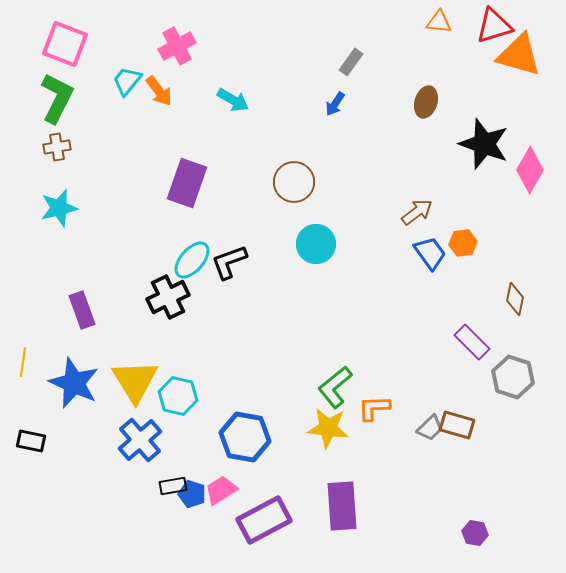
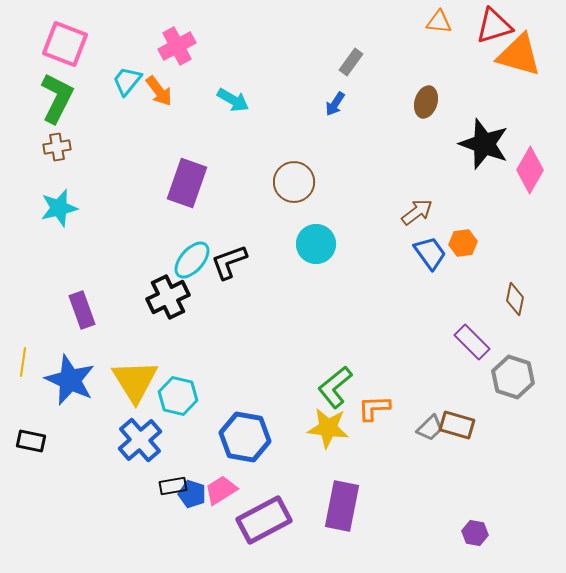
blue star at (74, 383): moved 4 px left, 3 px up
purple rectangle at (342, 506): rotated 15 degrees clockwise
